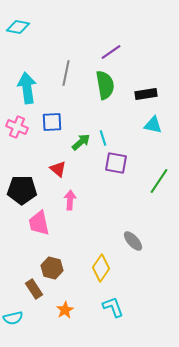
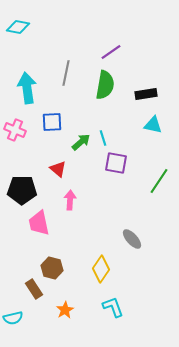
green semicircle: rotated 20 degrees clockwise
pink cross: moved 2 px left, 3 px down
gray ellipse: moved 1 px left, 2 px up
yellow diamond: moved 1 px down
